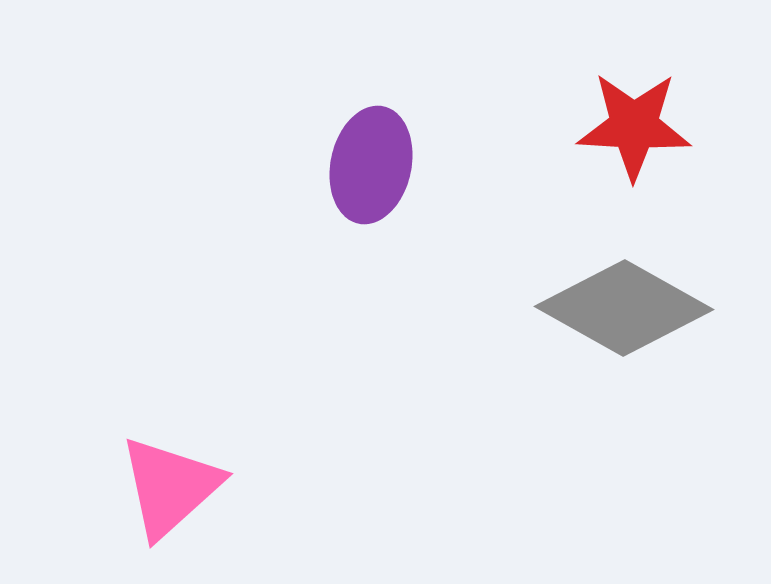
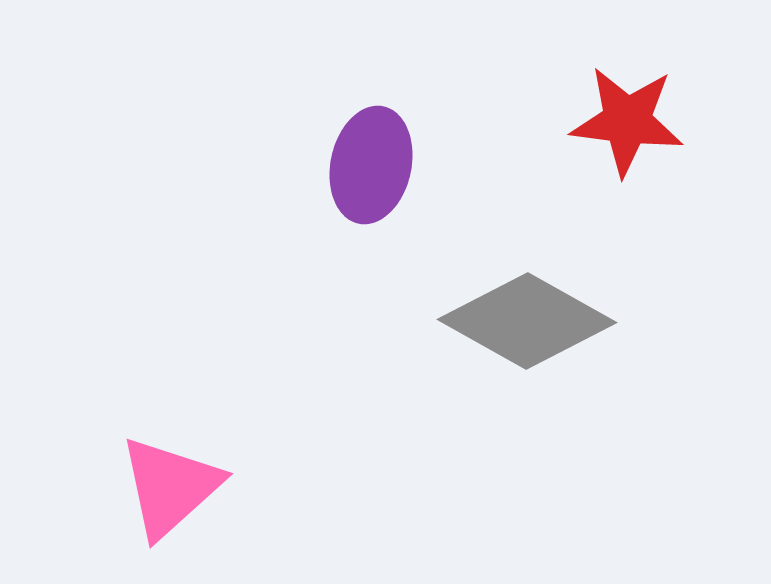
red star: moved 7 px left, 5 px up; rotated 4 degrees clockwise
gray diamond: moved 97 px left, 13 px down
